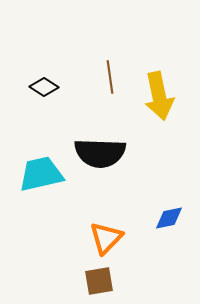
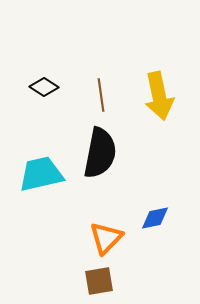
brown line: moved 9 px left, 18 px down
black semicircle: rotated 81 degrees counterclockwise
blue diamond: moved 14 px left
